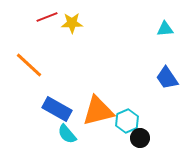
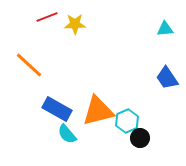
yellow star: moved 3 px right, 1 px down
